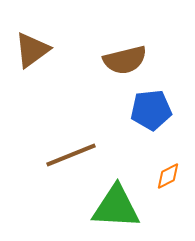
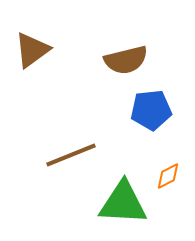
brown semicircle: moved 1 px right
green triangle: moved 7 px right, 4 px up
